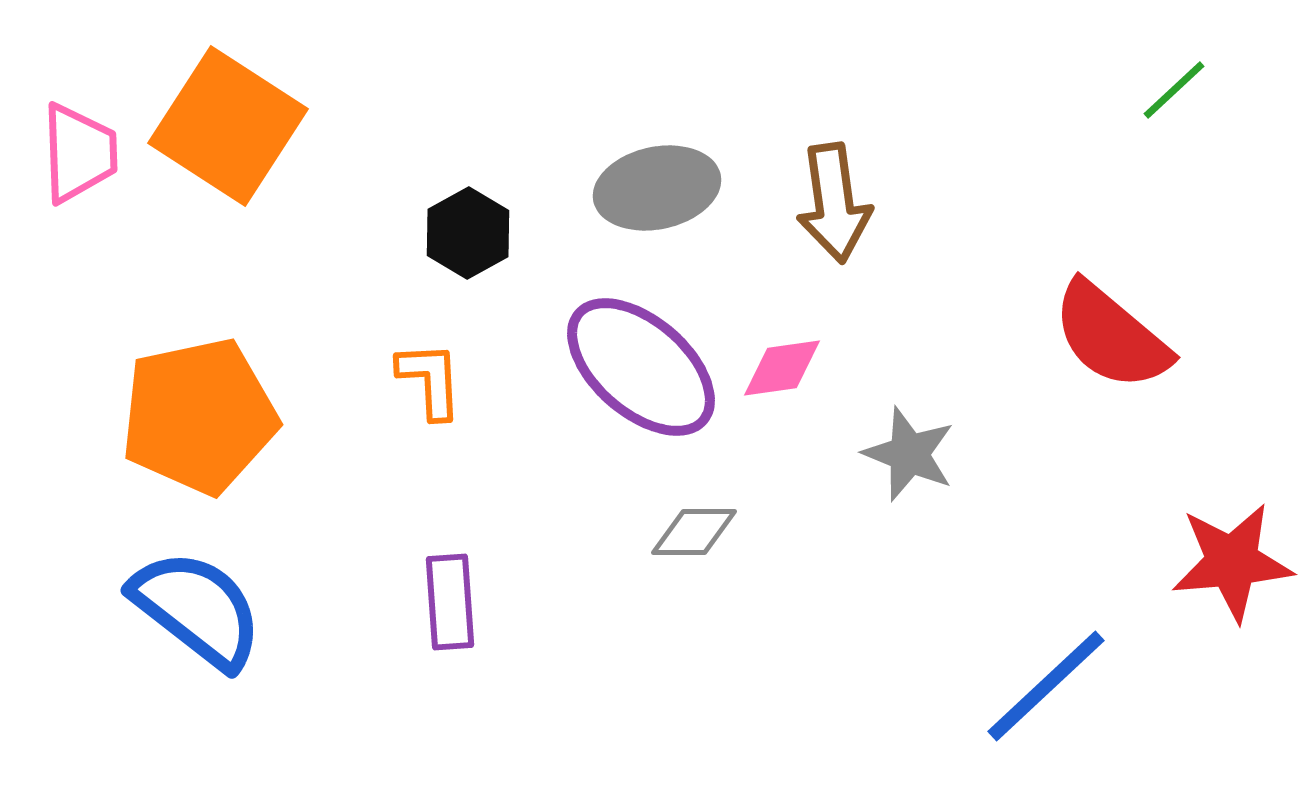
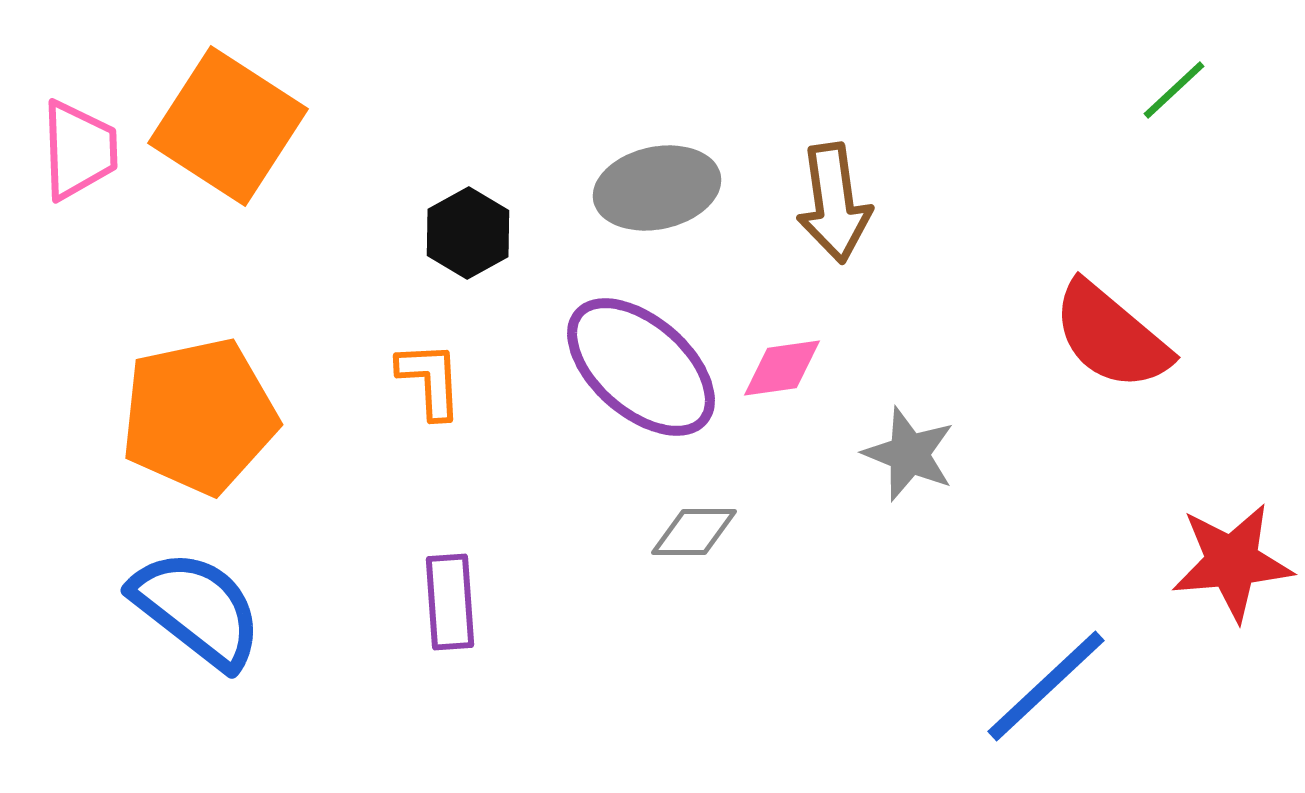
pink trapezoid: moved 3 px up
